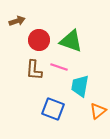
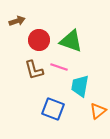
brown L-shape: rotated 20 degrees counterclockwise
